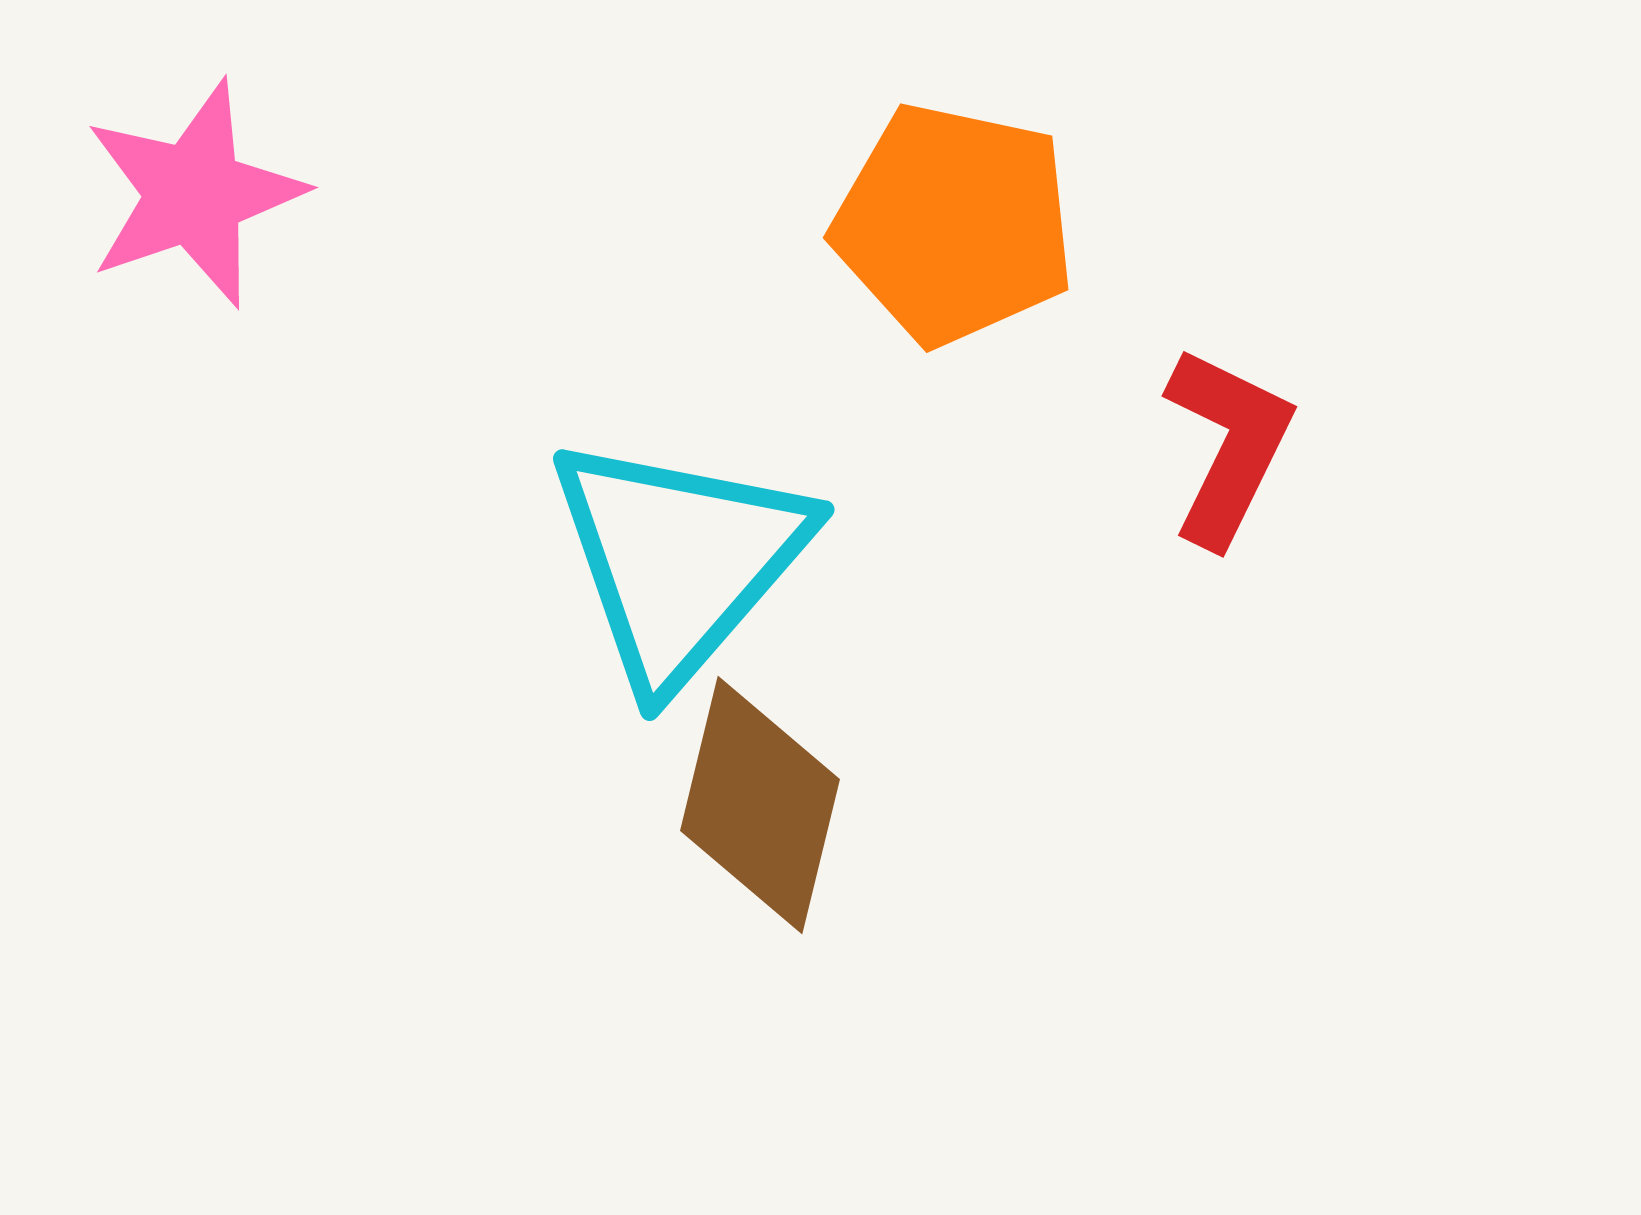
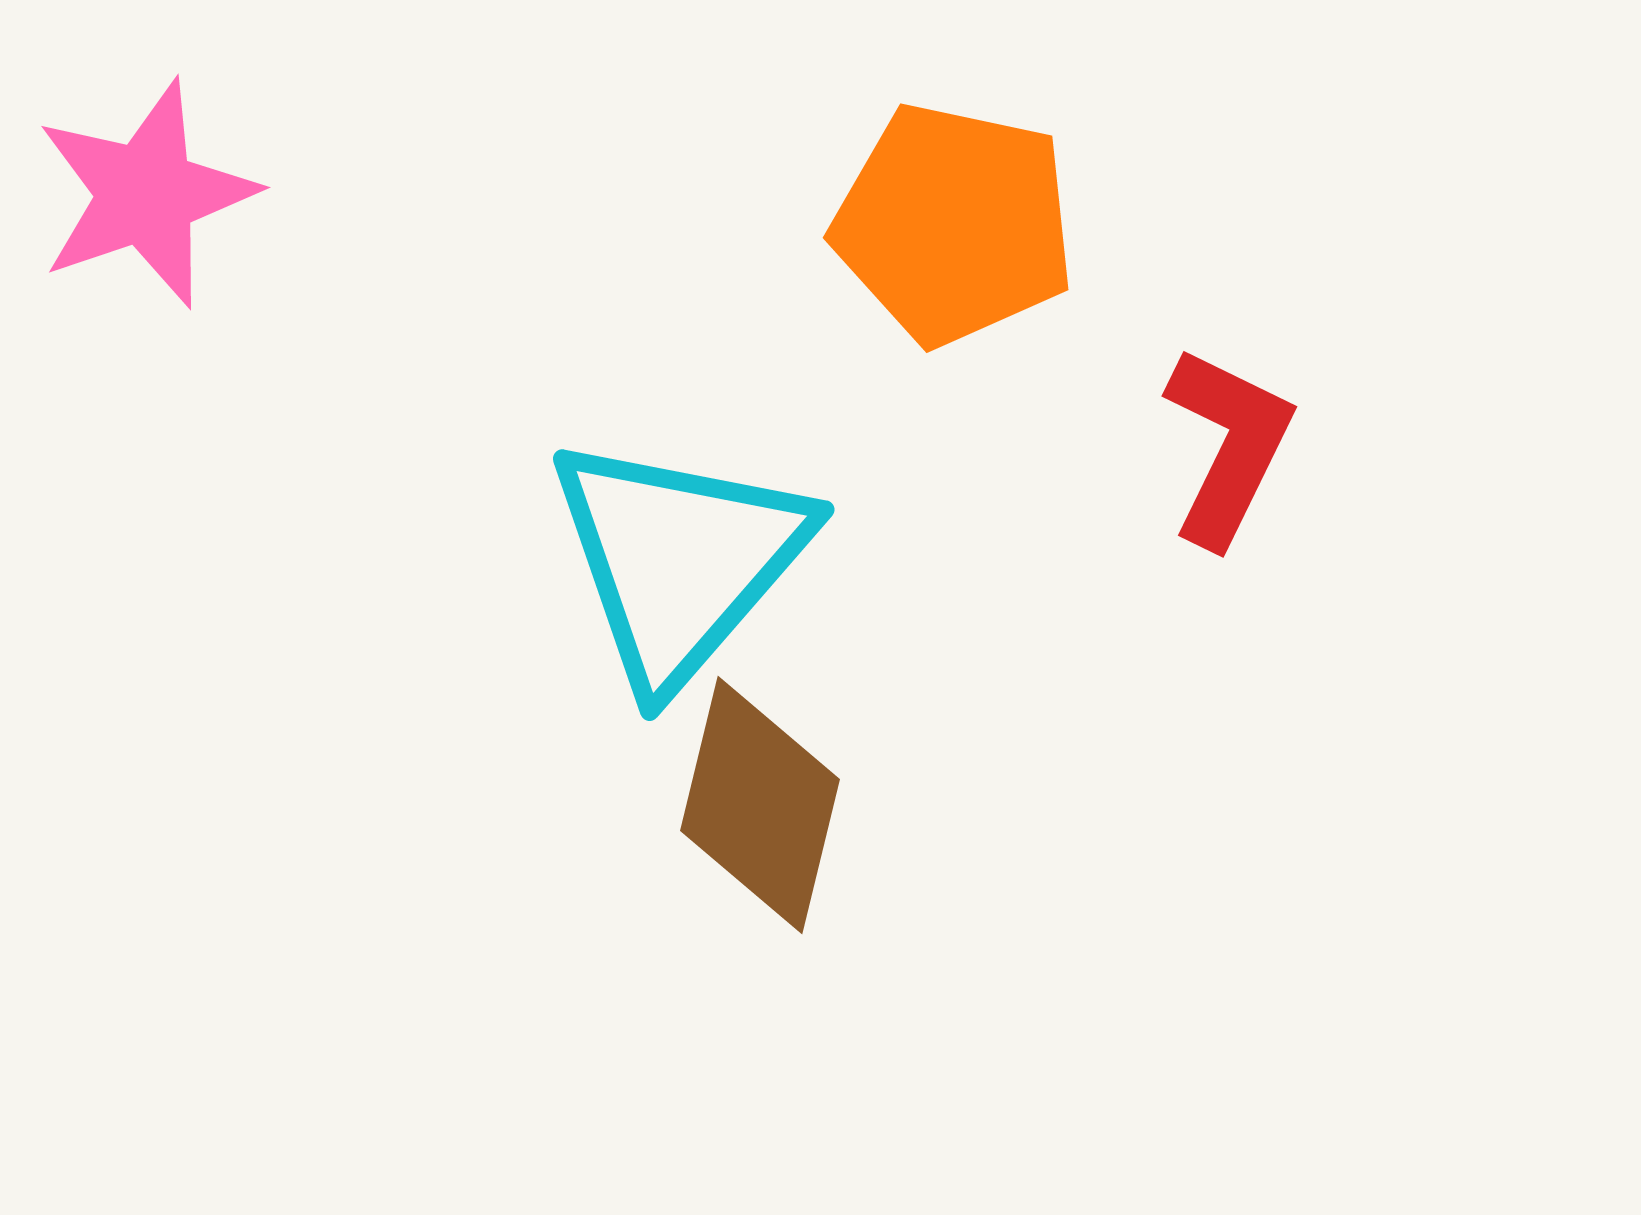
pink star: moved 48 px left
